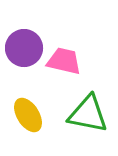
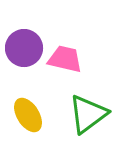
pink trapezoid: moved 1 px right, 2 px up
green triangle: rotated 48 degrees counterclockwise
